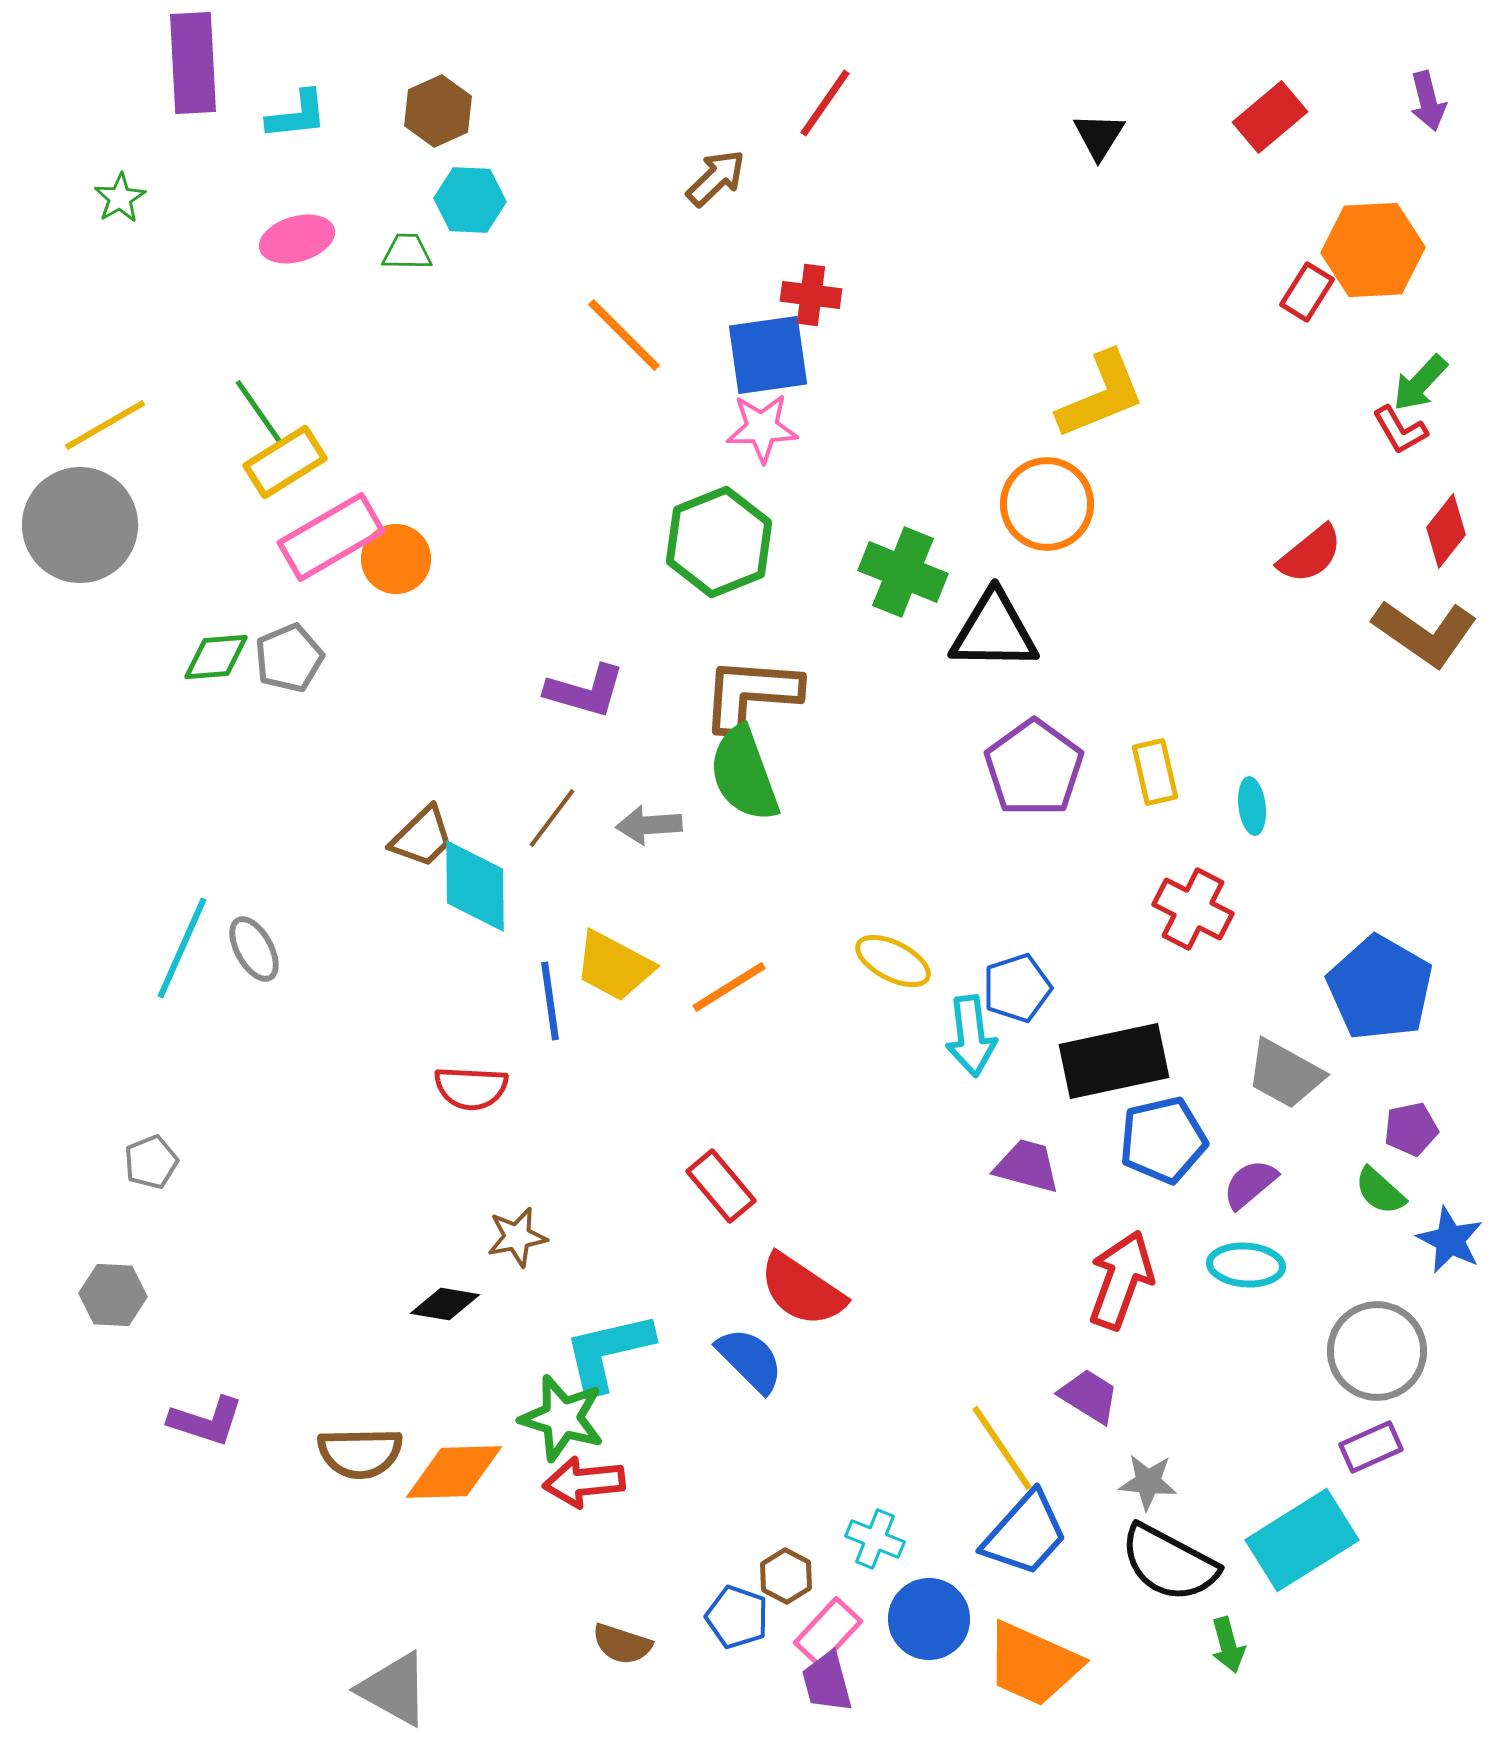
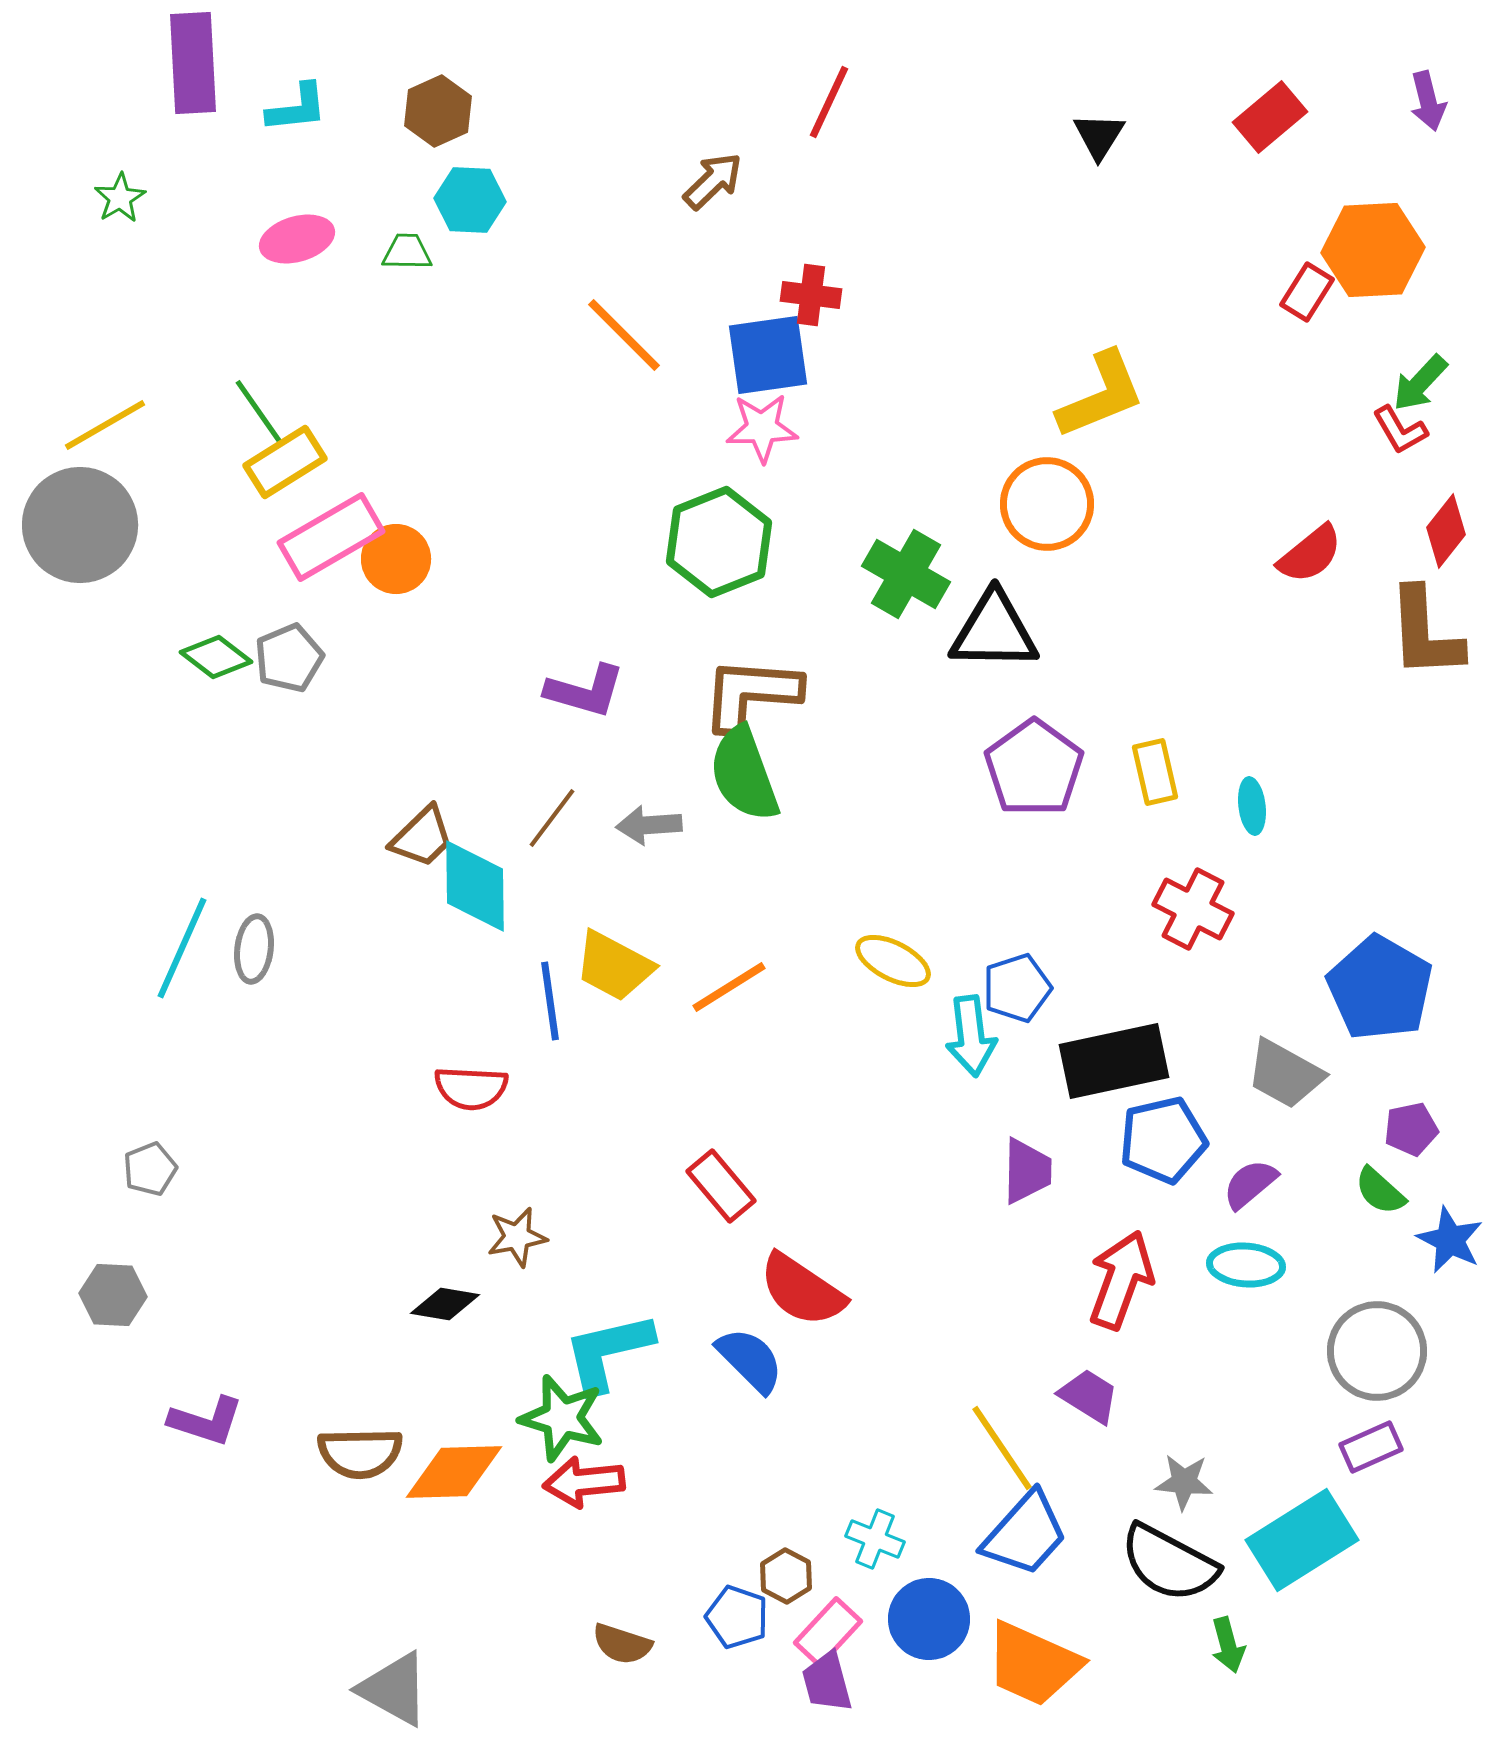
red line at (825, 103): moved 4 px right, 1 px up; rotated 10 degrees counterclockwise
cyan L-shape at (297, 115): moved 7 px up
brown arrow at (716, 178): moved 3 px left, 3 px down
green cross at (903, 572): moved 3 px right, 2 px down; rotated 8 degrees clockwise
brown L-shape at (1425, 633): rotated 52 degrees clockwise
green diamond at (216, 657): rotated 42 degrees clockwise
gray ellipse at (254, 949): rotated 36 degrees clockwise
gray pentagon at (151, 1162): moved 1 px left, 7 px down
purple trapezoid at (1027, 1166): moved 5 px down; rotated 76 degrees clockwise
gray star at (1148, 1482): moved 36 px right
